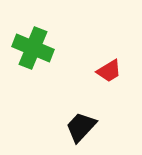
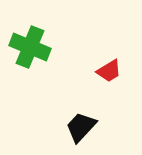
green cross: moved 3 px left, 1 px up
